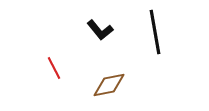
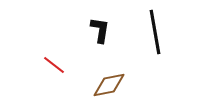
black L-shape: rotated 132 degrees counterclockwise
red line: moved 3 px up; rotated 25 degrees counterclockwise
